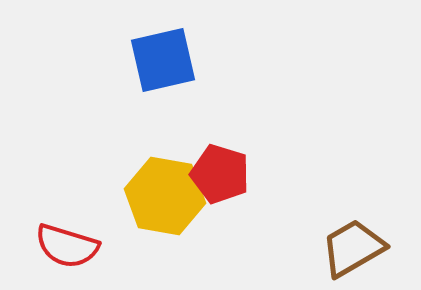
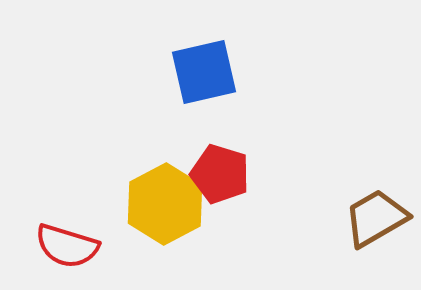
blue square: moved 41 px right, 12 px down
yellow hexagon: moved 8 px down; rotated 22 degrees clockwise
brown trapezoid: moved 23 px right, 30 px up
